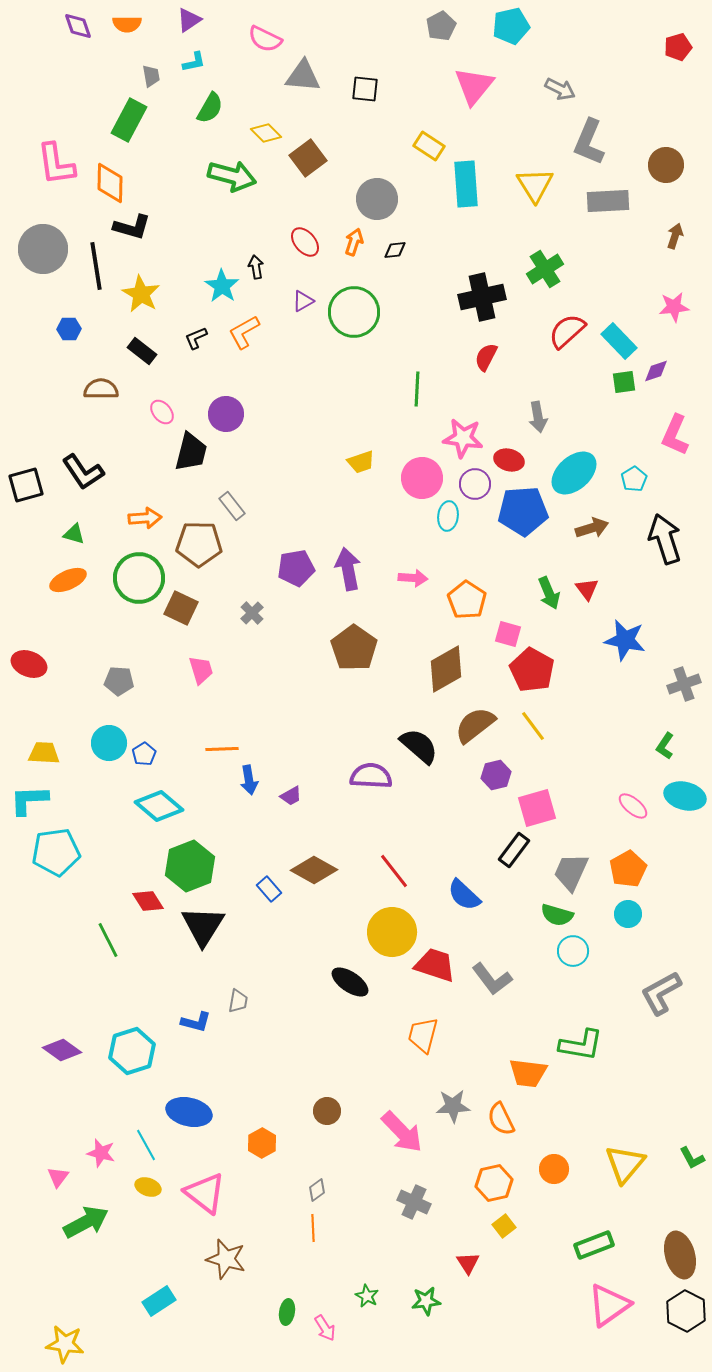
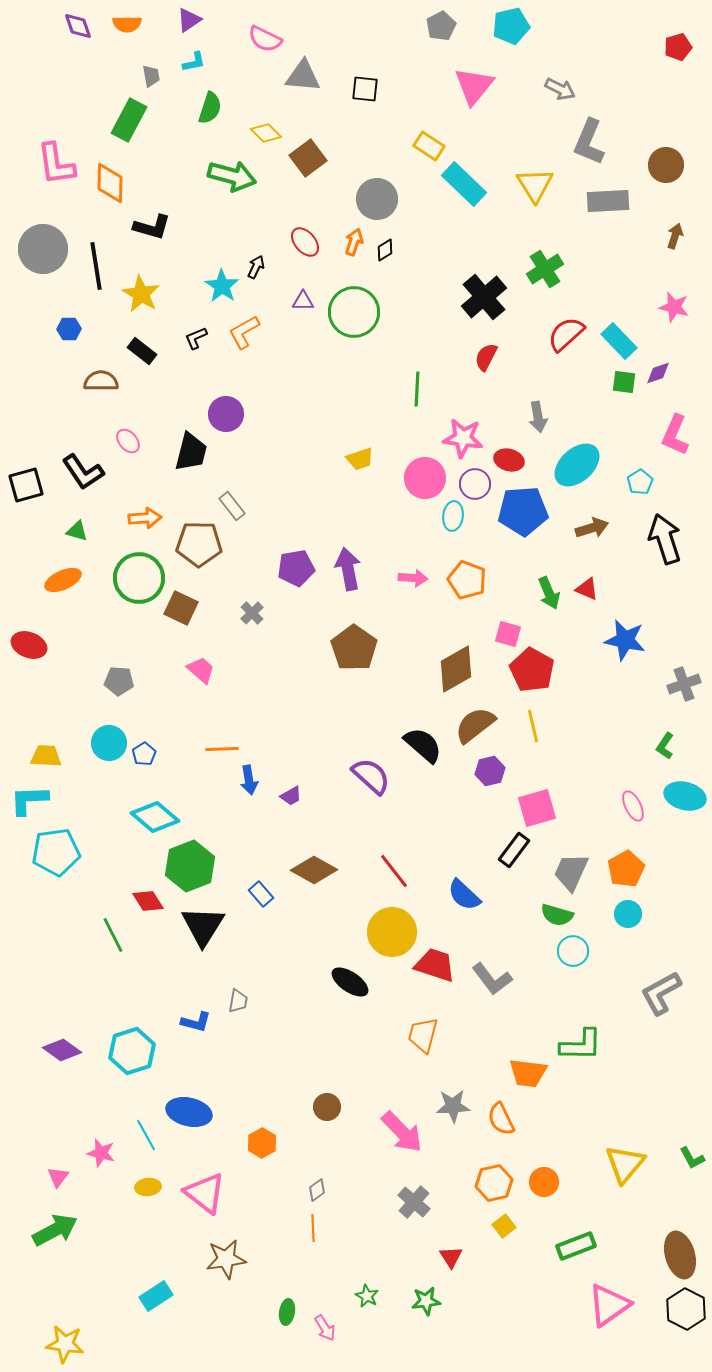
green semicircle at (210, 108): rotated 12 degrees counterclockwise
cyan rectangle at (466, 184): moved 2 px left; rotated 42 degrees counterclockwise
black L-shape at (132, 227): moved 20 px right
black diamond at (395, 250): moved 10 px left; rotated 25 degrees counterclockwise
black arrow at (256, 267): rotated 35 degrees clockwise
black cross at (482, 297): moved 2 px right; rotated 27 degrees counterclockwise
purple triangle at (303, 301): rotated 30 degrees clockwise
pink star at (674, 307): rotated 20 degrees clockwise
red semicircle at (567, 331): moved 1 px left, 3 px down
purple diamond at (656, 371): moved 2 px right, 2 px down
green square at (624, 382): rotated 15 degrees clockwise
brown semicircle at (101, 389): moved 8 px up
pink ellipse at (162, 412): moved 34 px left, 29 px down
yellow trapezoid at (361, 462): moved 1 px left, 3 px up
cyan ellipse at (574, 473): moved 3 px right, 8 px up
pink circle at (422, 478): moved 3 px right
cyan pentagon at (634, 479): moved 6 px right, 3 px down
cyan ellipse at (448, 516): moved 5 px right
green triangle at (74, 534): moved 3 px right, 3 px up
orange ellipse at (68, 580): moved 5 px left
red triangle at (587, 589): rotated 30 degrees counterclockwise
orange pentagon at (467, 600): moved 20 px up; rotated 12 degrees counterclockwise
red ellipse at (29, 664): moved 19 px up
brown diamond at (446, 669): moved 10 px right
pink trapezoid at (201, 670): rotated 32 degrees counterclockwise
yellow line at (533, 726): rotated 24 degrees clockwise
black semicircle at (419, 746): moved 4 px right, 1 px up
yellow trapezoid at (44, 753): moved 2 px right, 3 px down
purple hexagon at (496, 775): moved 6 px left, 4 px up
purple semicircle at (371, 776): rotated 39 degrees clockwise
cyan diamond at (159, 806): moved 4 px left, 11 px down
pink ellipse at (633, 806): rotated 24 degrees clockwise
orange pentagon at (628, 869): moved 2 px left
blue rectangle at (269, 889): moved 8 px left, 5 px down
green line at (108, 940): moved 5 px right, 5 px up
green L-shape at (581, 1045): rotated 9 degrees counterclockwise
brown circle at (327, 1111): moved 4 px up
cyan line at (146, 1145): moved 10 px up
orange circle at (554, 1169): moved 10 px left, 13 px down
yellow ellipse at (148, 1187): rotated 25 degrees counterclockwise
gray cross at (414, 1202): rotated 16 degrees clockwise
green arrow at (86, 1222): moved 31 px left, 8 px down
green rectangle at (594, 1245): moved 18 px left, 1 px down
brown star at (226, 1259): rotated 24 degrees counterclockwise
red triangle at (468, 1263): moved 17 px left, 6 px up
cyan rectangle at (159, 1301): moved 3 px left, 5 px up
black hexagon at (686, 1311): moved 2 px up
